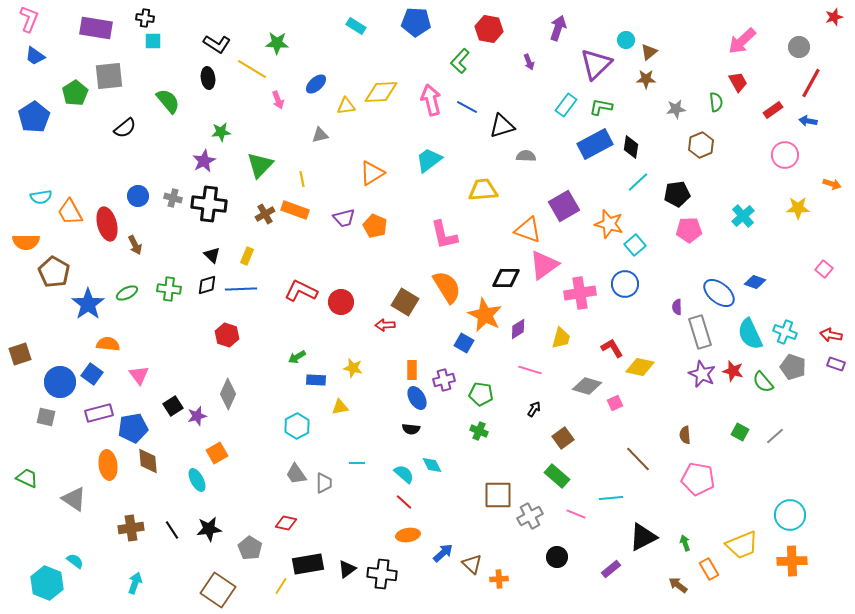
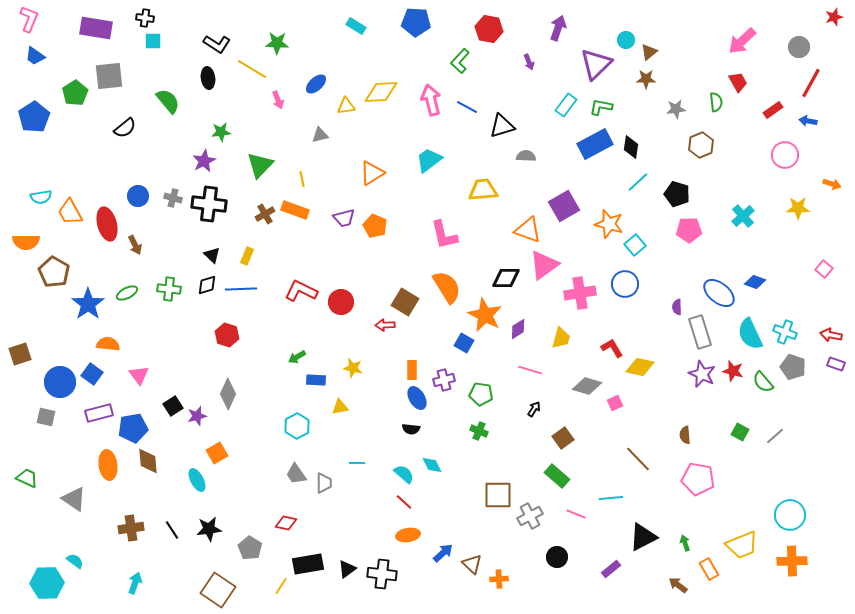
black pentagon at (677, 194): rotated 25 degrees clockwise
cyan hexagon at (47, 583): rotated 24 degrees counterclockwise
